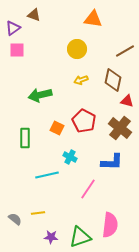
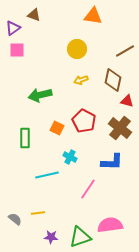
orange triangle: moved 3 px up
pink semicircle: rotated 105 degrees counterclockwise
